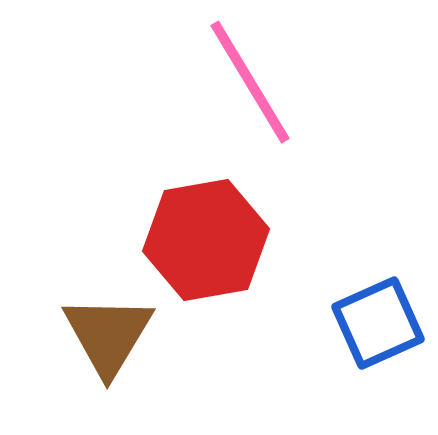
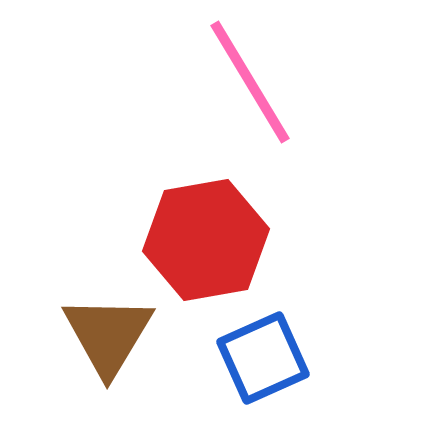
blue square: moved 115 px left, 35 px down
